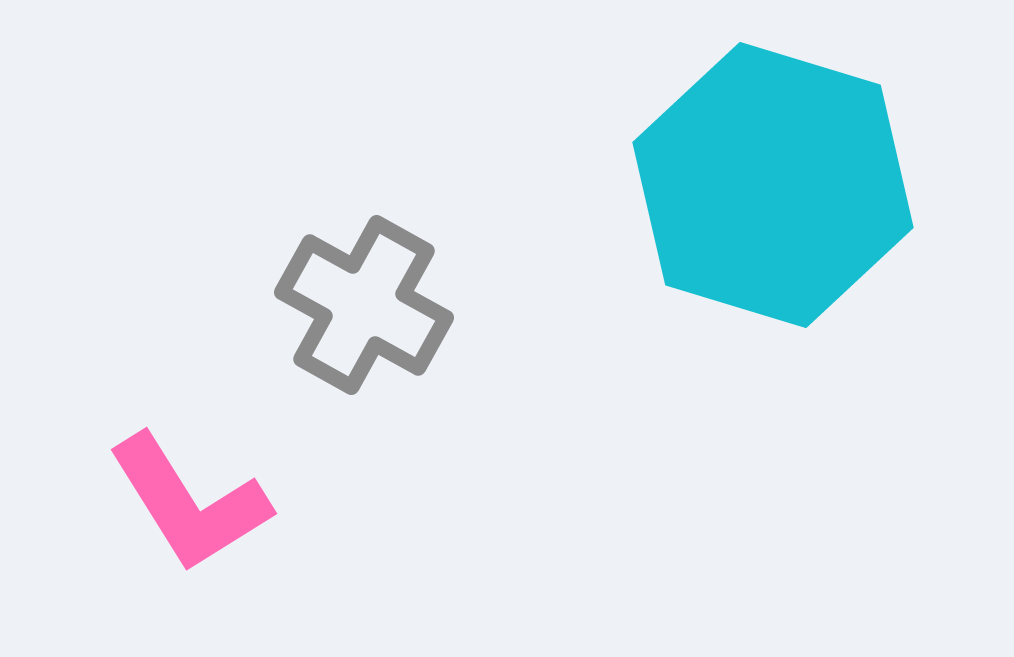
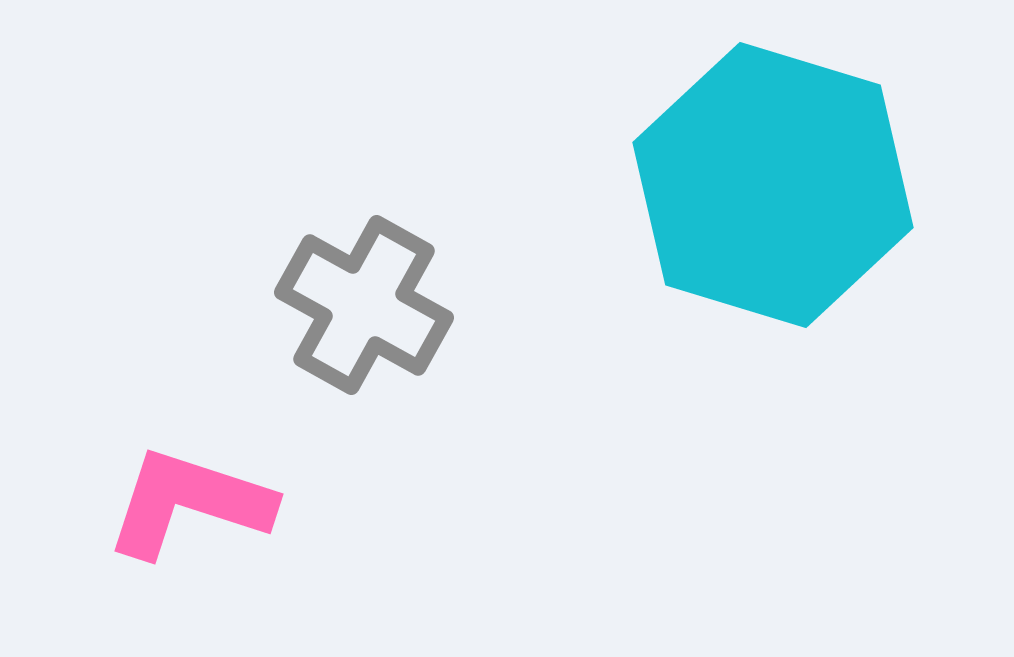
pink L-shape: rotated 140 degrees clockwise
